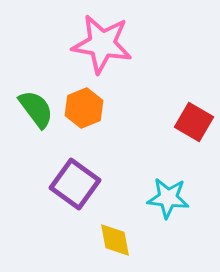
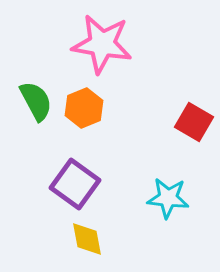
green semicircle: moved 8 px up; rotated 9 degrees clockwise
yellow diamond: moved 28 px left, 1 px up
